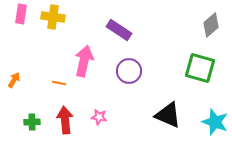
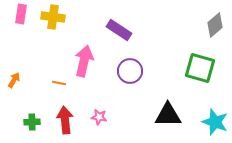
gray diamond: moved 4 px right
purple circle: moved 1 px right
black triangle: rotated 24 degrees counterclockwise
